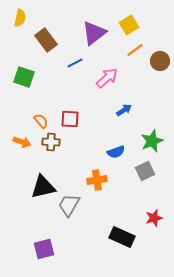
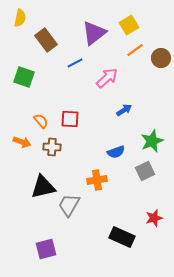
brown circle: moved 1 px right, 3 px up
brown cross: moved 1 px right, 5 px down
purple square: moved 2 px right
